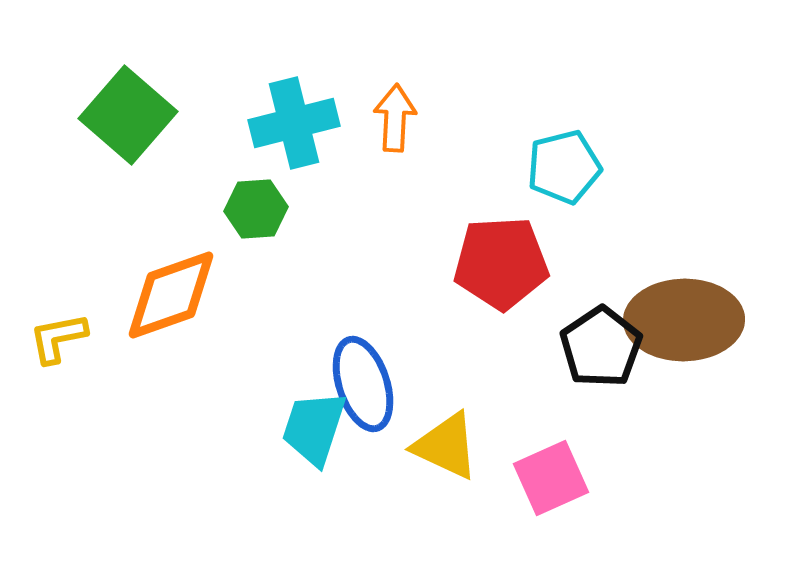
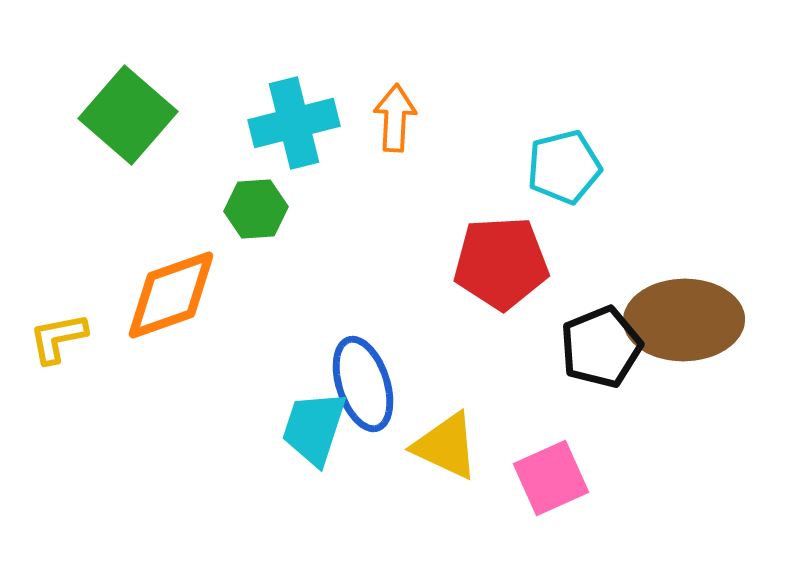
black pentagon: rotated 12 degrees clockwise
